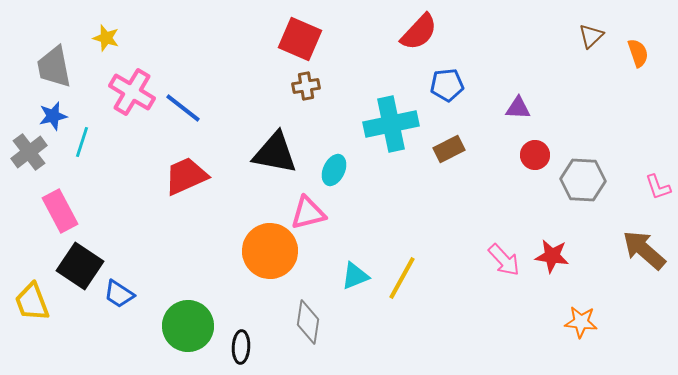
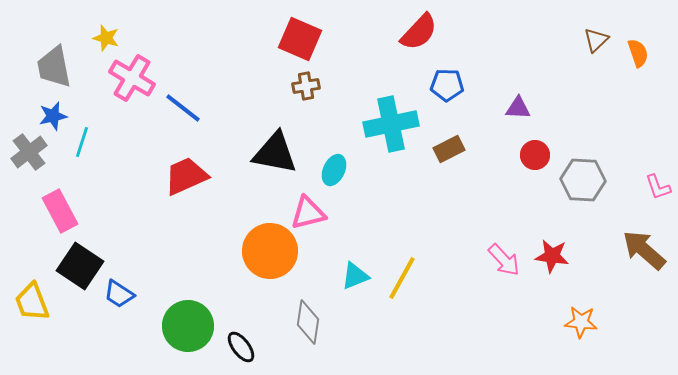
brown triangle: moved 5 px right, 4 px down
blue pentagon: rotated 8 degrees clockwise
pink cross: moved 14 px up
black ellipse: rotated 40 degrees counterclockwise
